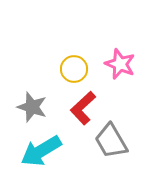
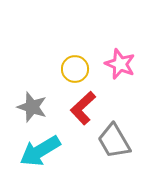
yellow circle: moved 1 px right
gray trapezoid: moved 3 px right
cyan arrow: moved 1 px left
